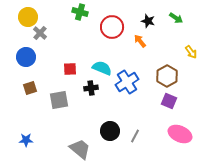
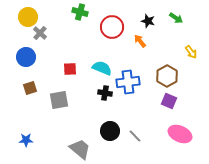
blue cross: moved 1 px right; rotated 25 degrees clockwise
black cross: moved 14 px right, 5 px down; rotated 16 degrees clockwise
gray line: rotated 72 degrees counterclockwise
